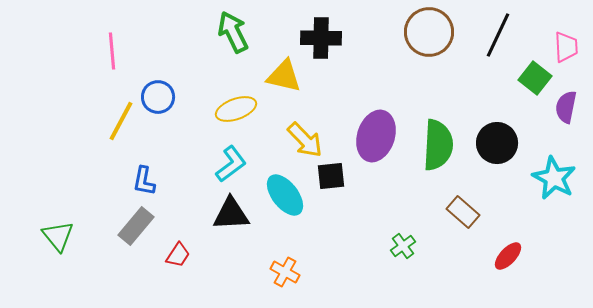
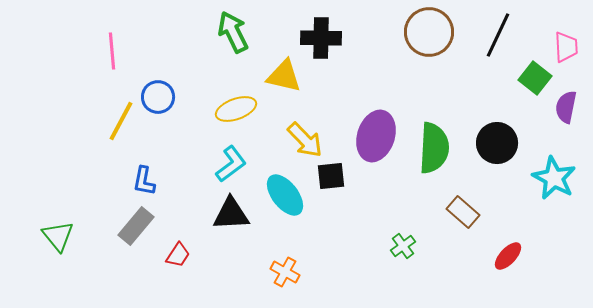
green semicircle: moved 4 px left, 3 px down
